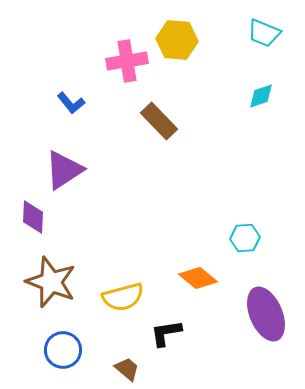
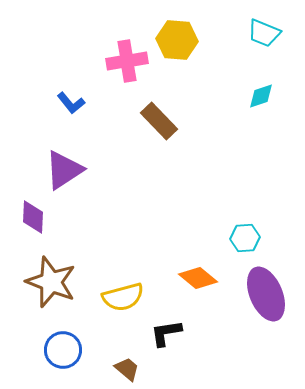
purple ellipse: moved 20 px up
